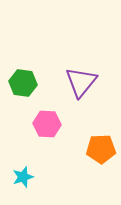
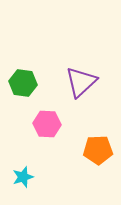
purple triangle: rotated 8 degrees clockwise
orange pentagon: moved 3 px left, 1 px down
